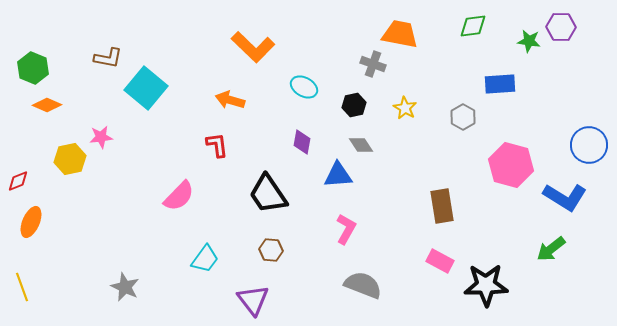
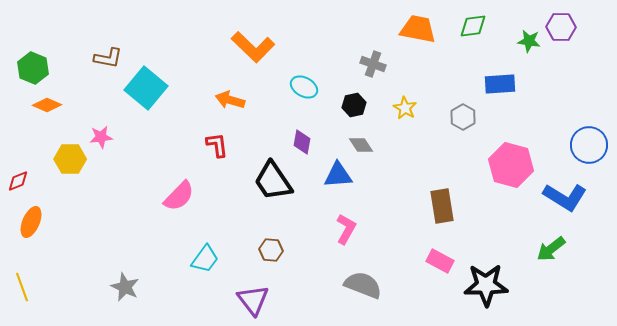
orange trapezoid: moved 18 px right, 5 px up
yellow hexagon: rotated 12 degrees clockwise
black trapezoid: moved 5 px right, 13 px up
